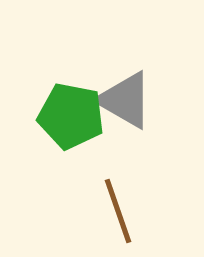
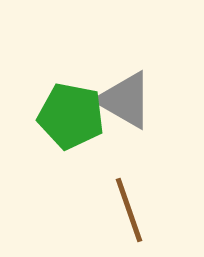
brown line: moved 11 px right, 1 px up
